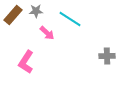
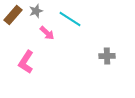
gray star: rotated 16 degrees counterclockwise
